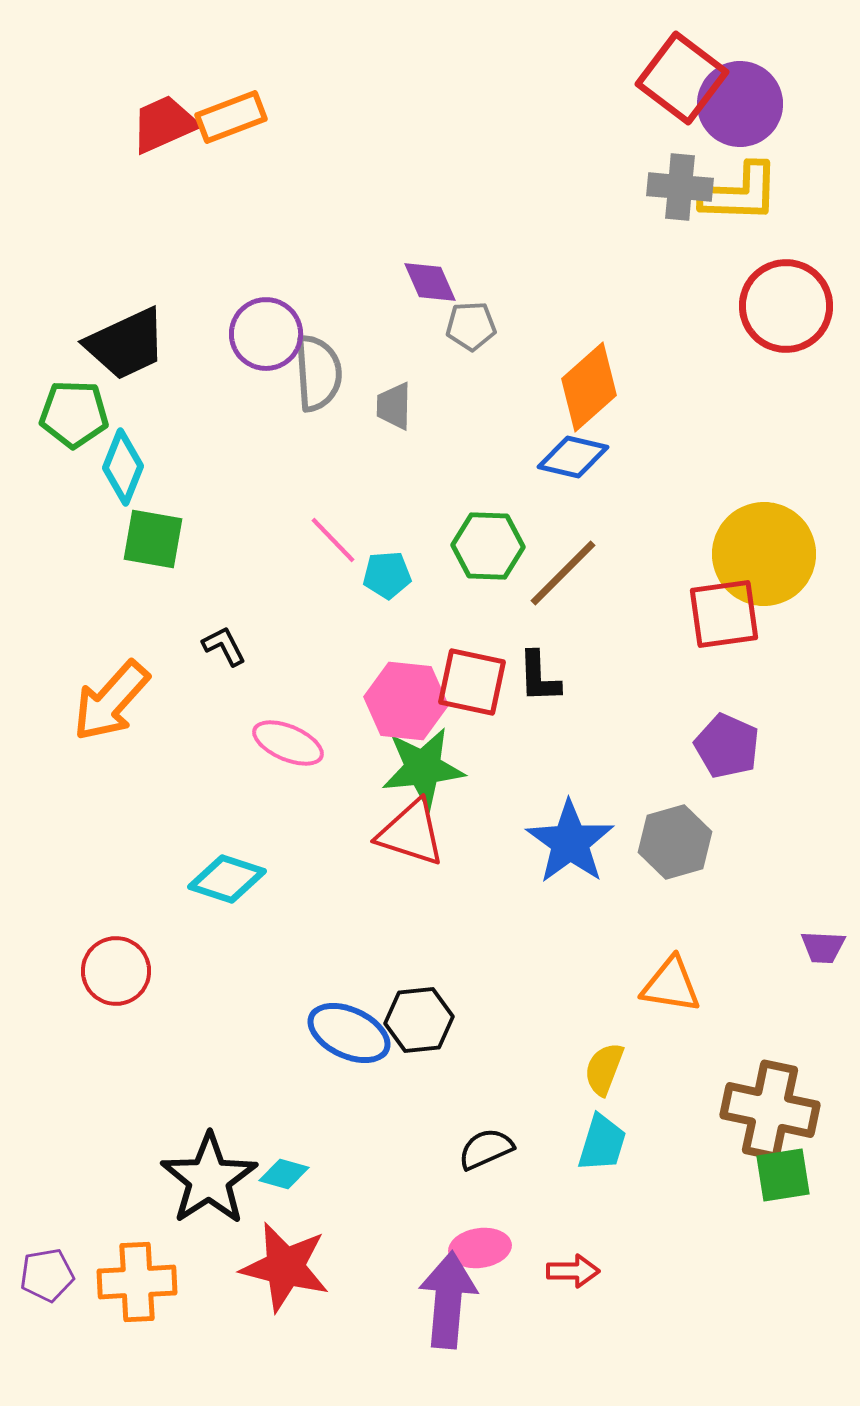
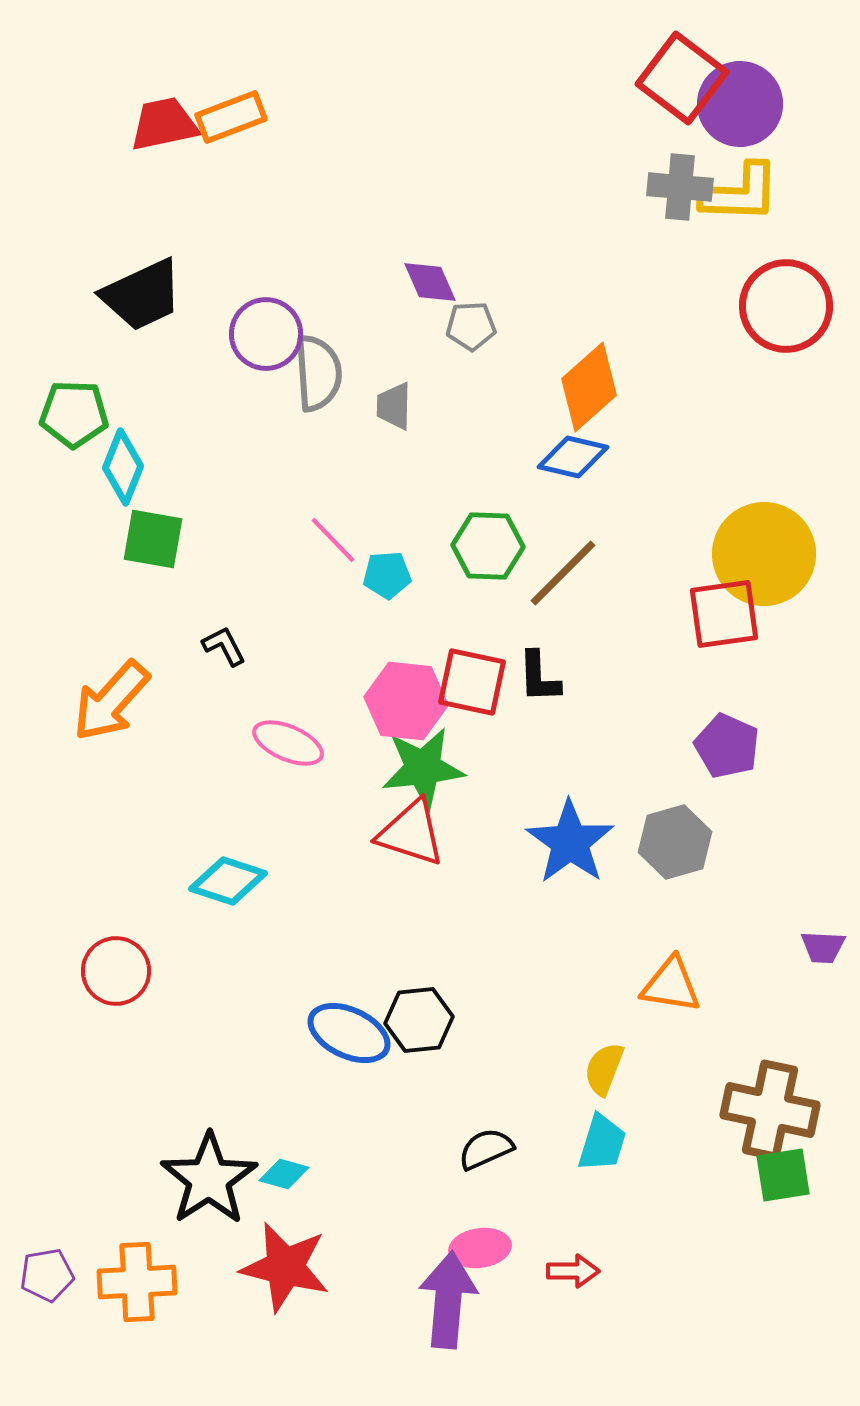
red trapezoid at (164, 124): rotated 12 degrees clockwise
black trapezoid at (126, 344): moved 16 px right, 49 px up
cyan diamond at (227, 879): moved 1 px right, 2 px down
